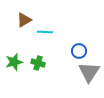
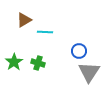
green star: rotated 18 degrees counterclockwise
